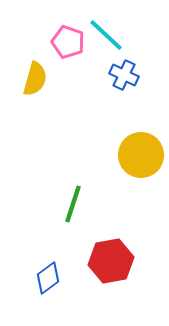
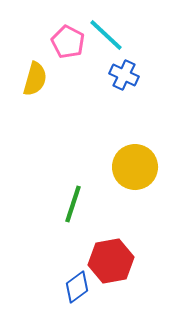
pink pentagon: rotated 8 degrees clockwise
yellow circle: moved 6 px left, 12 px down
blue diamond: moved 29 px right, 9 px down
